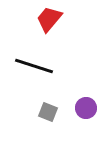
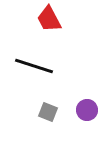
red trapezoid: rotated 68 degrees counterclockwise
purple circle: moved 1 px right, 2 px down
